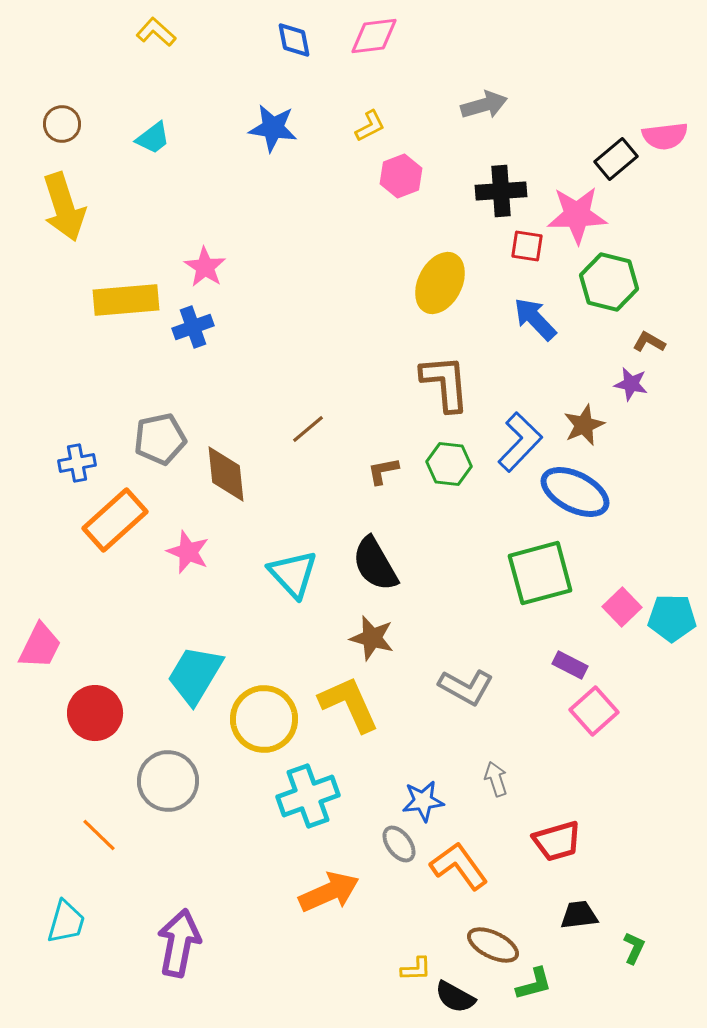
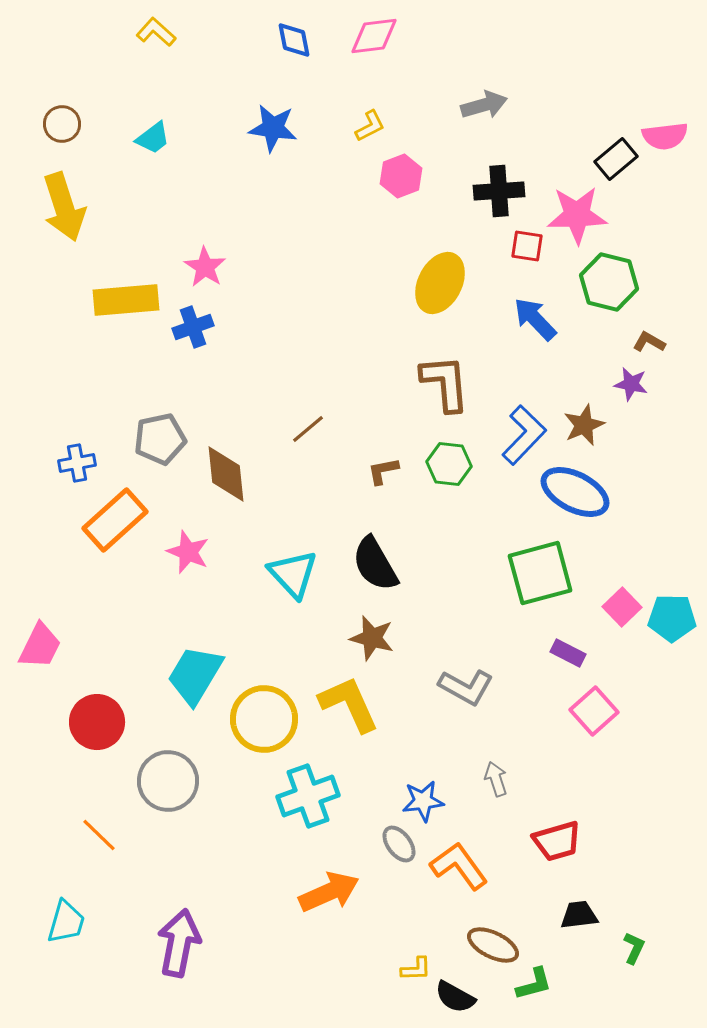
black cross at (501, 191): moved 2 px left
blue L-shape at (520, 442): moved 4 px right, 7 px up
purple rectangle at (570, 665): moved 2 px left, 12 px up
red circle at (95, 713): moved 2 px right, 9 px down
